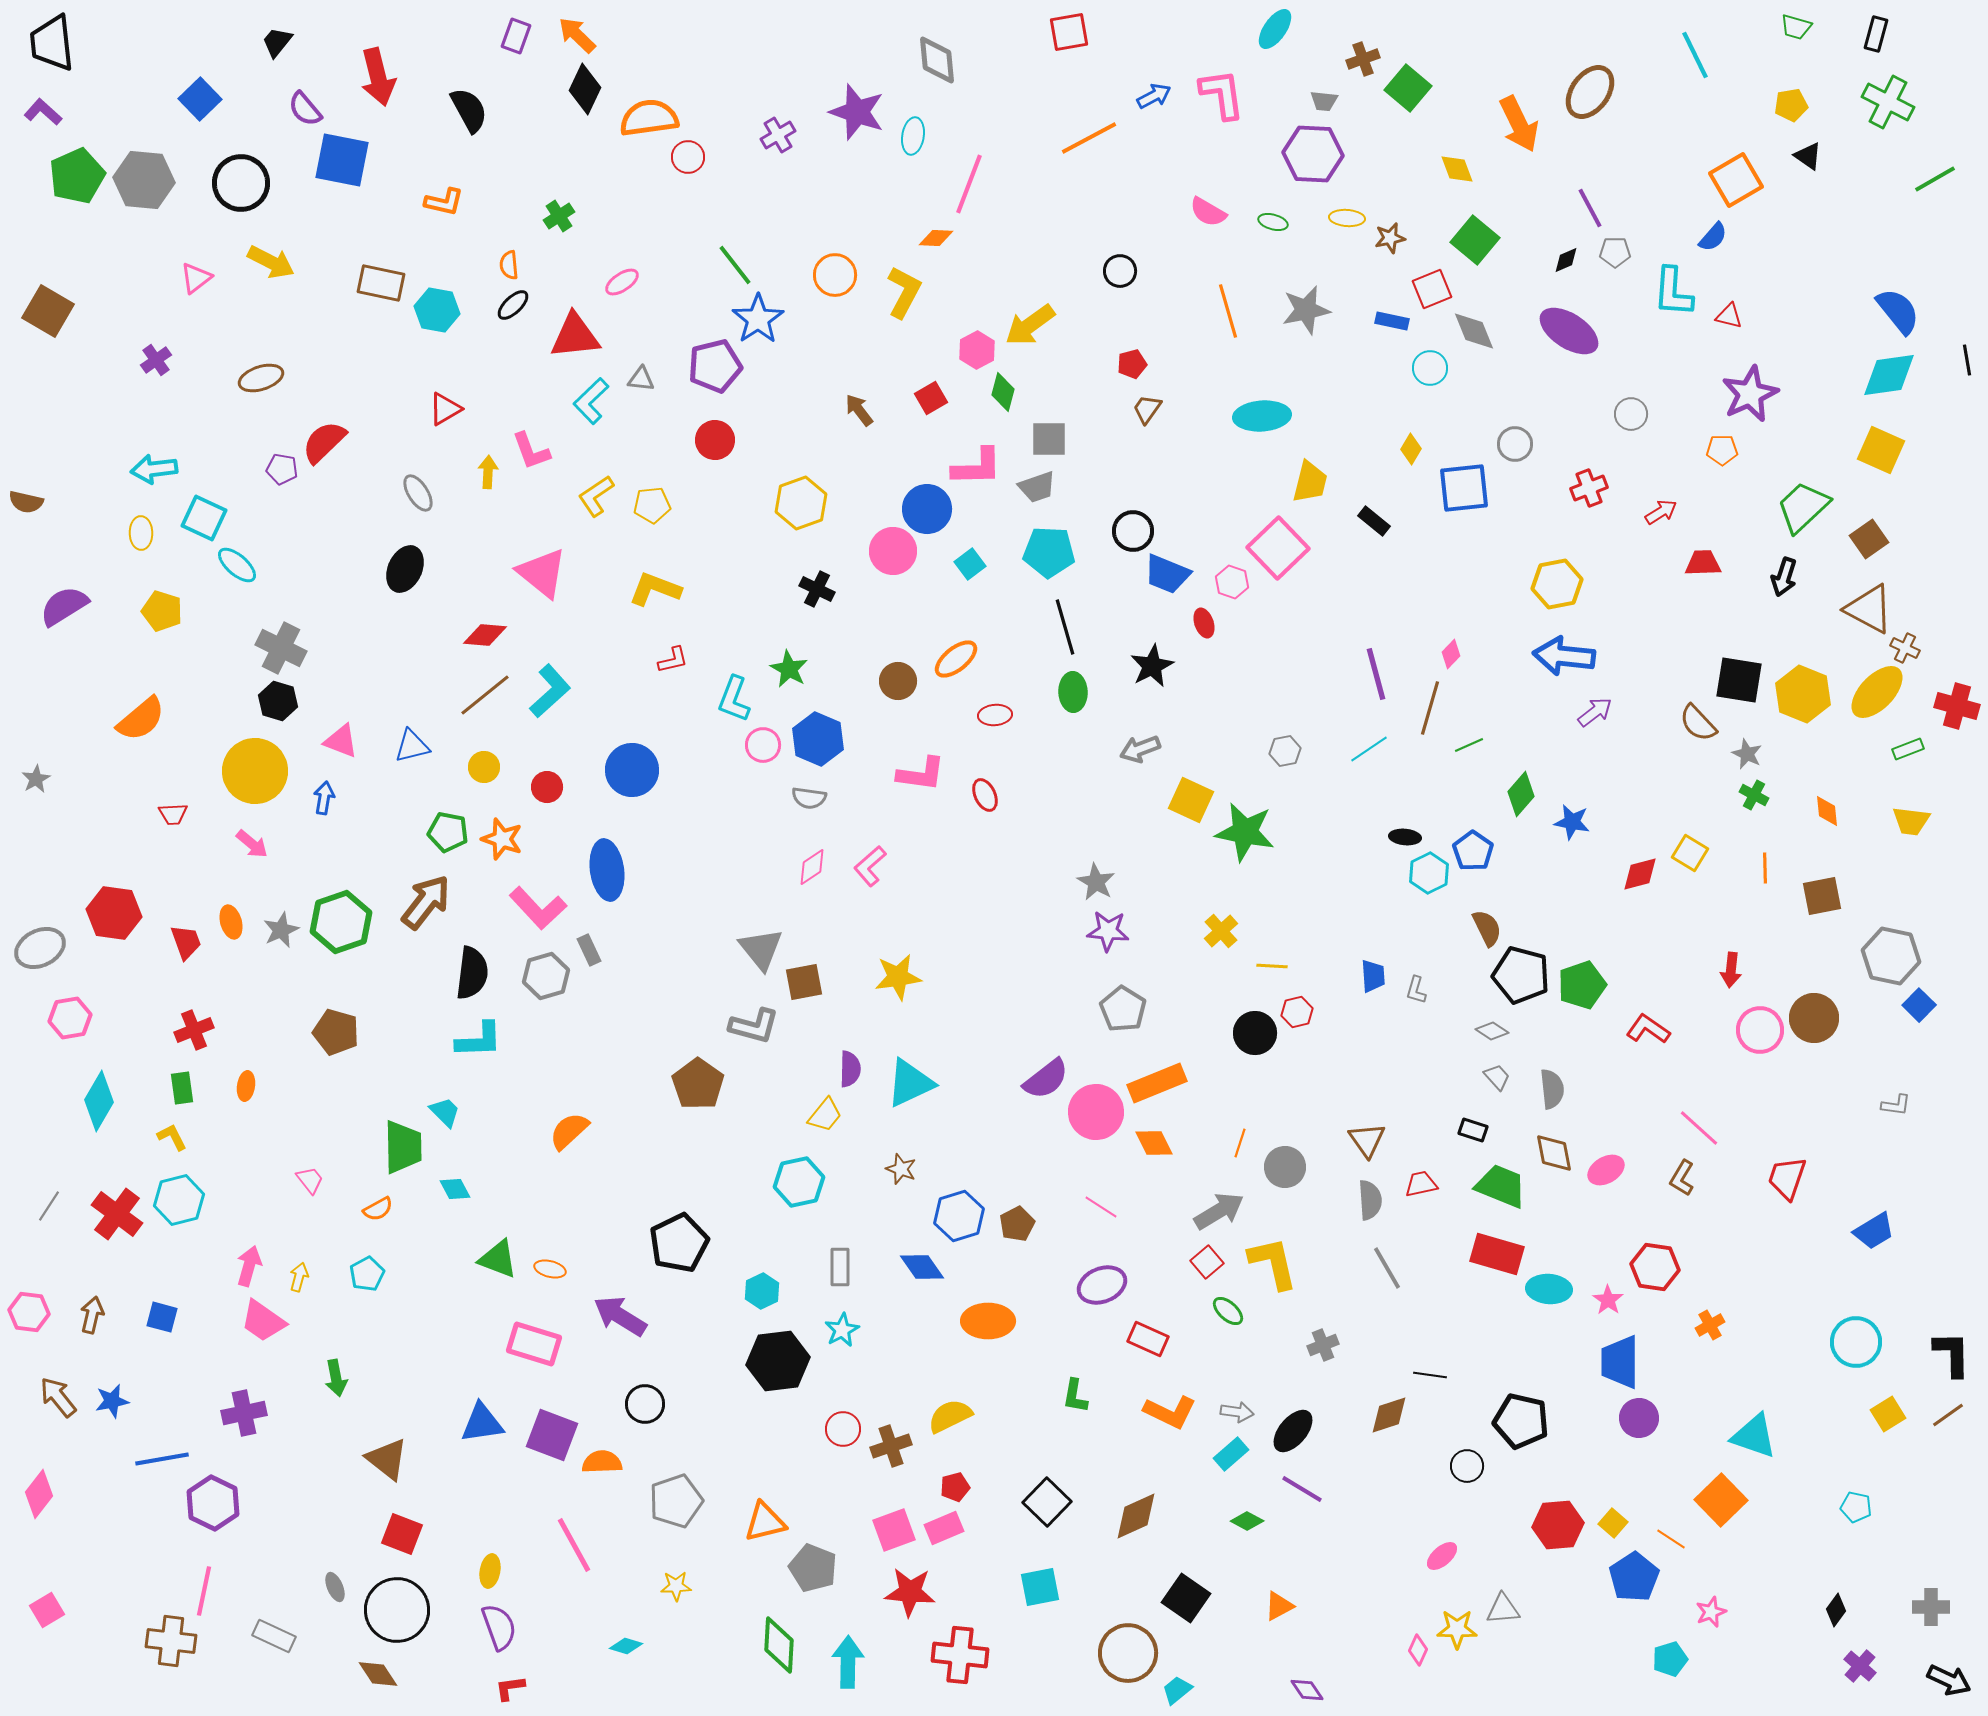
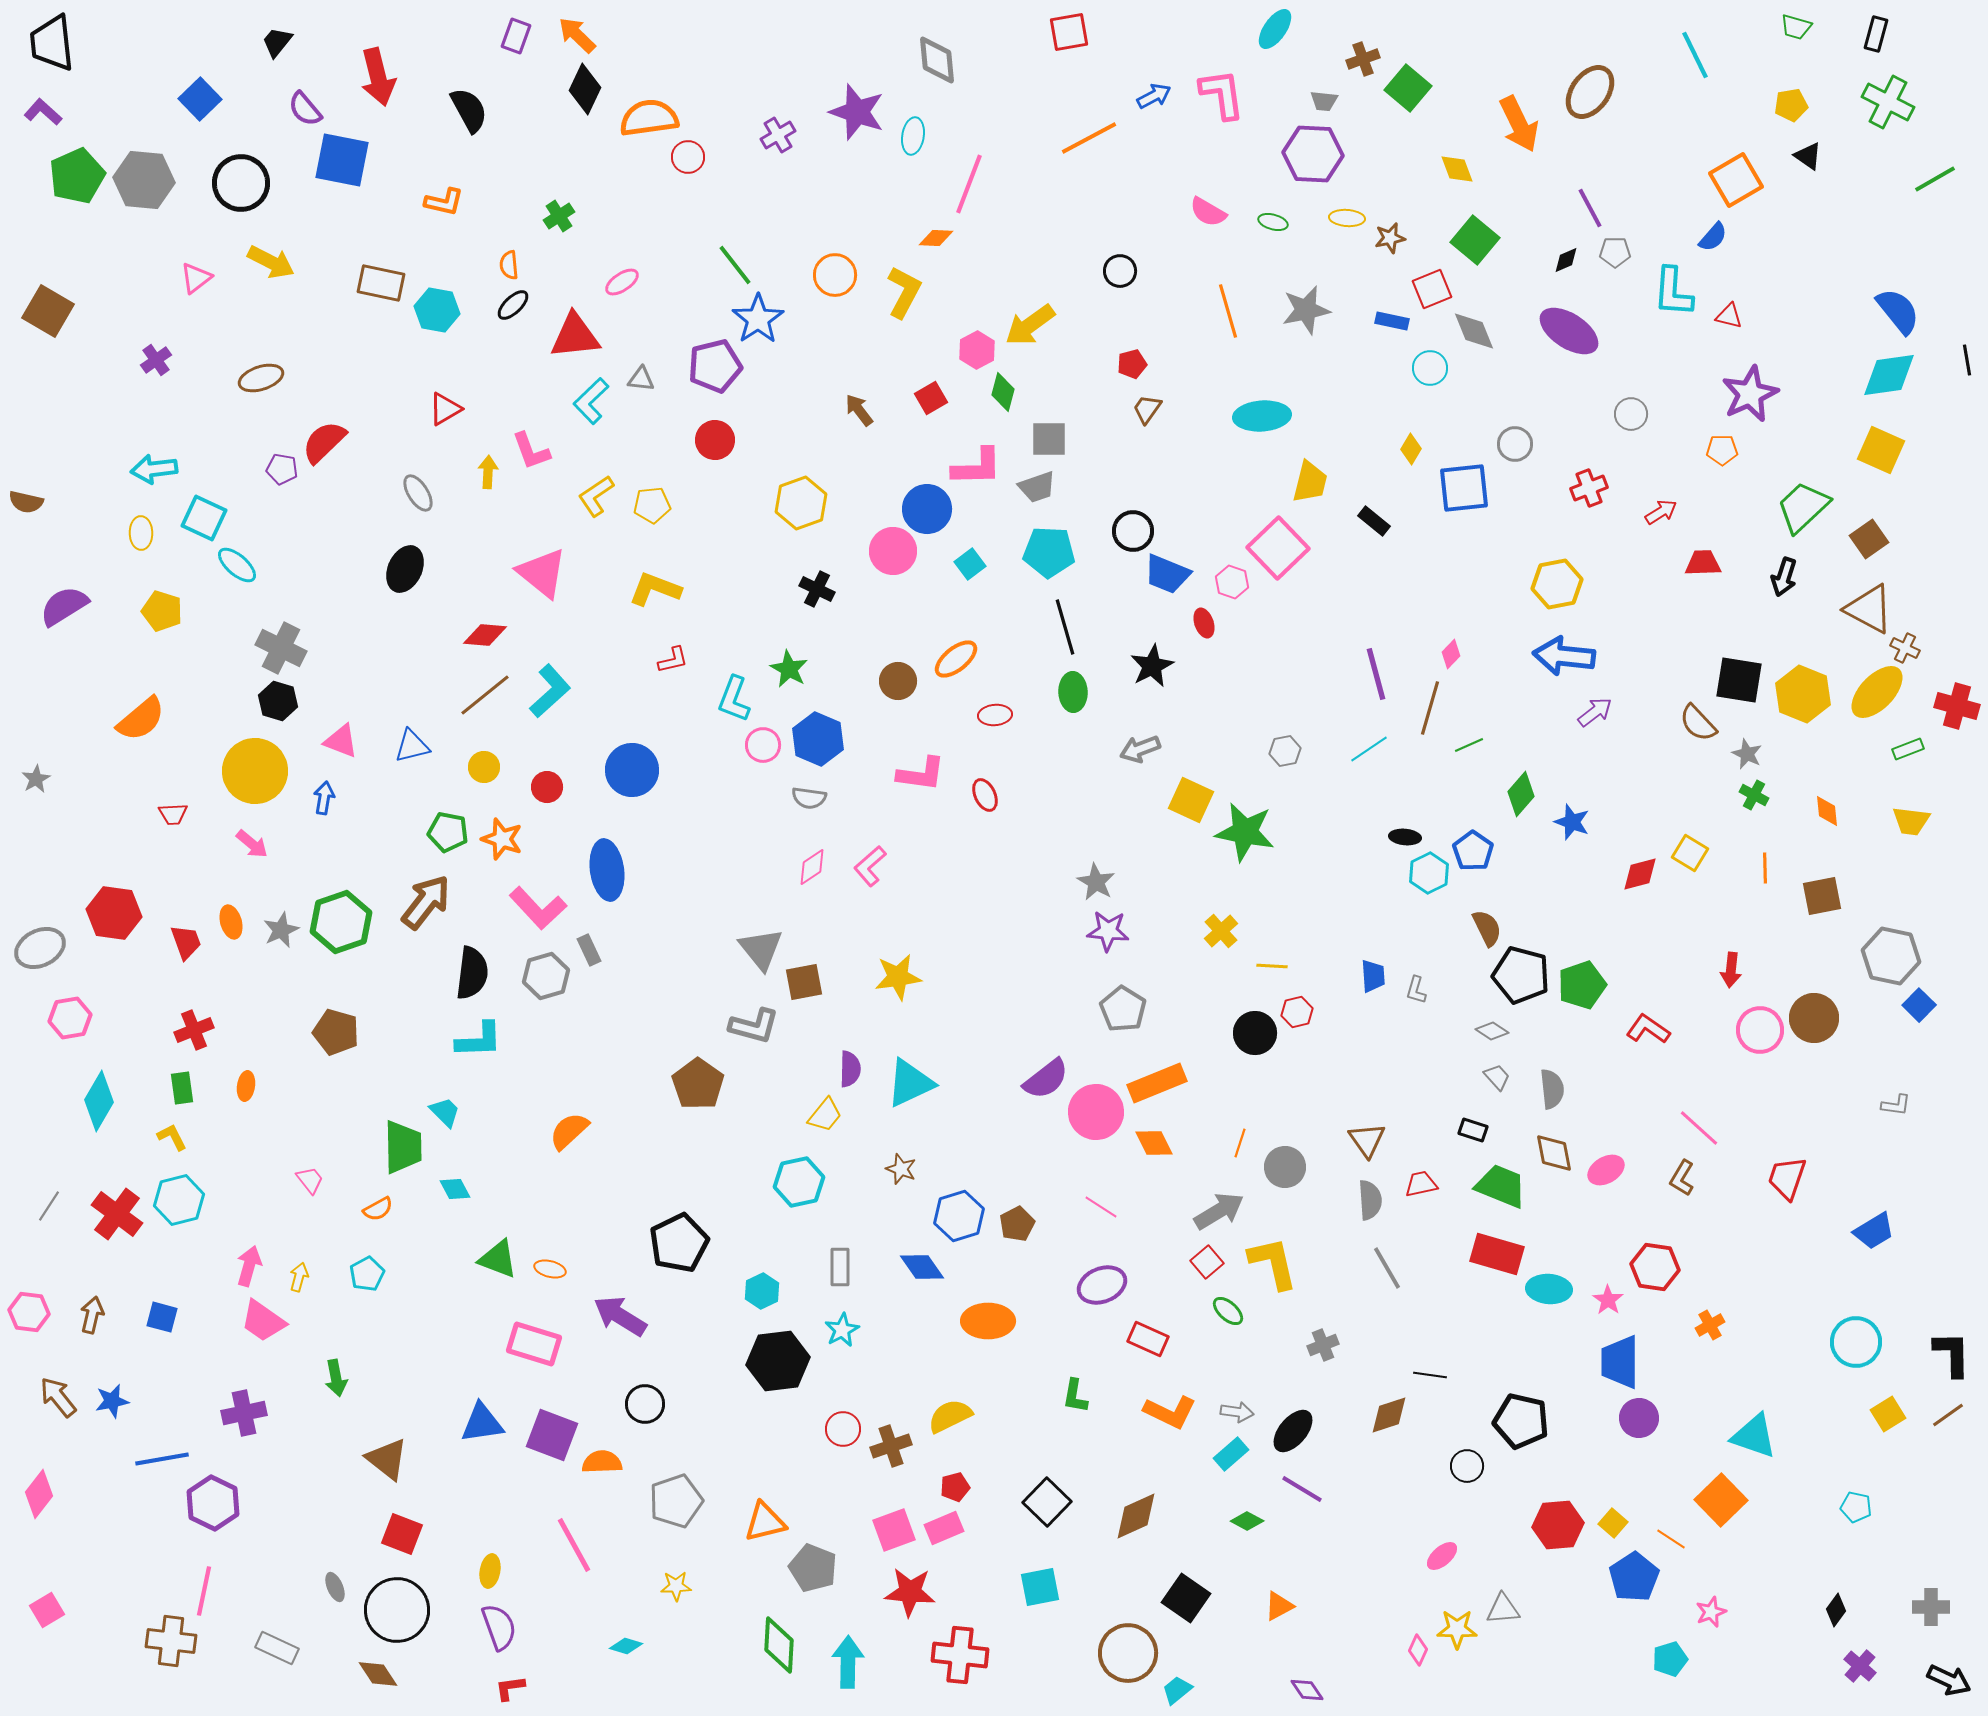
blue star at (1572, 822): rotated 9 degrees clockwise
gray rectangle at (274, 1636): moved 3 px right, 12 px down
